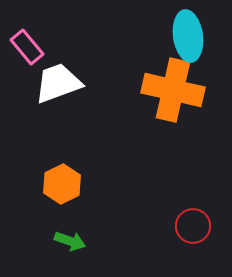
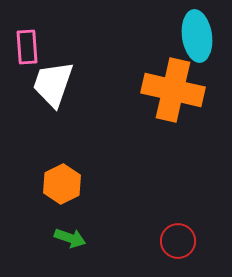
cyan ellipse: moved 9 px right
pink rectangle: rotated 36 degrees clockwise
white trapezoid: moved 5 px left, 1 px down; rotated 51 degrees counterclockwise
red circle: moved 15 px left, 15 px down
green arrow: moved 3 px up
